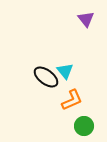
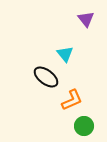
cyan triangle: moved 17 px up
